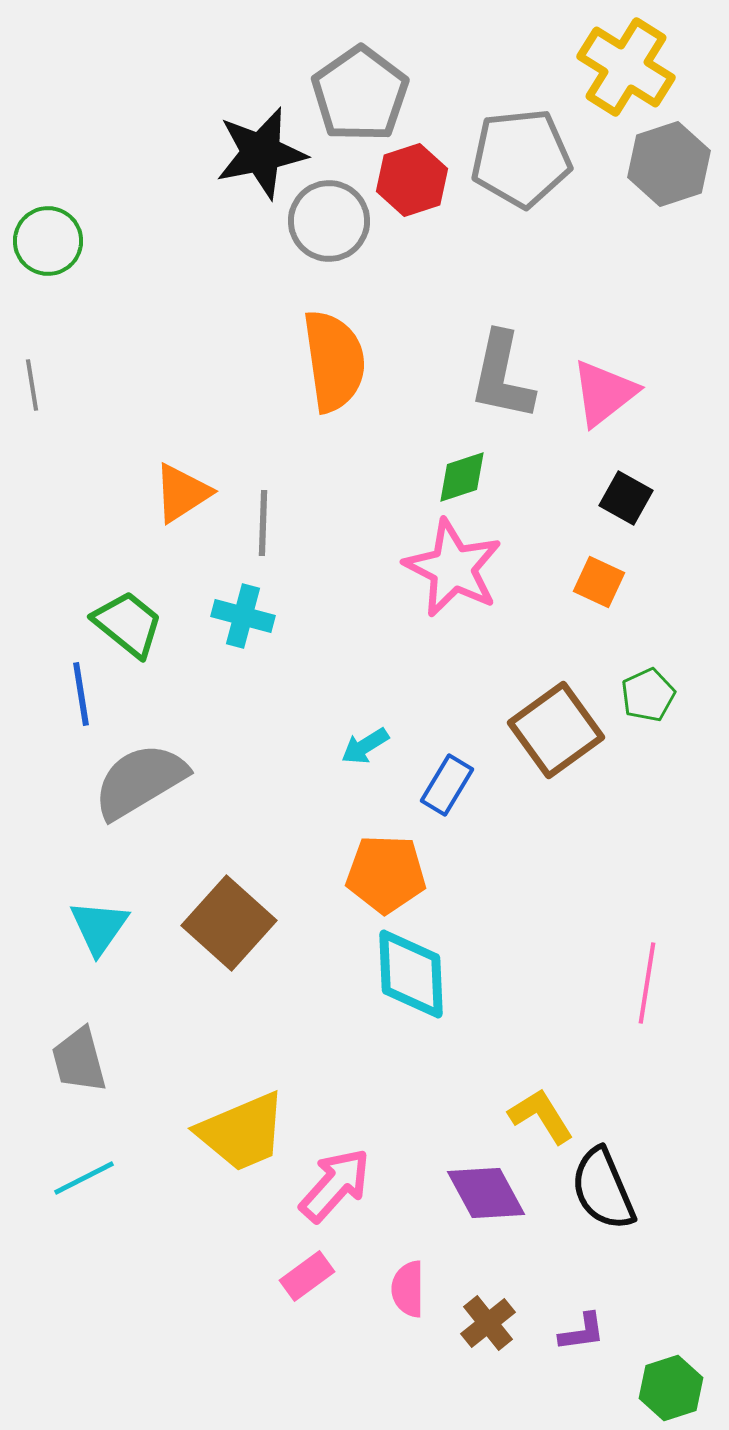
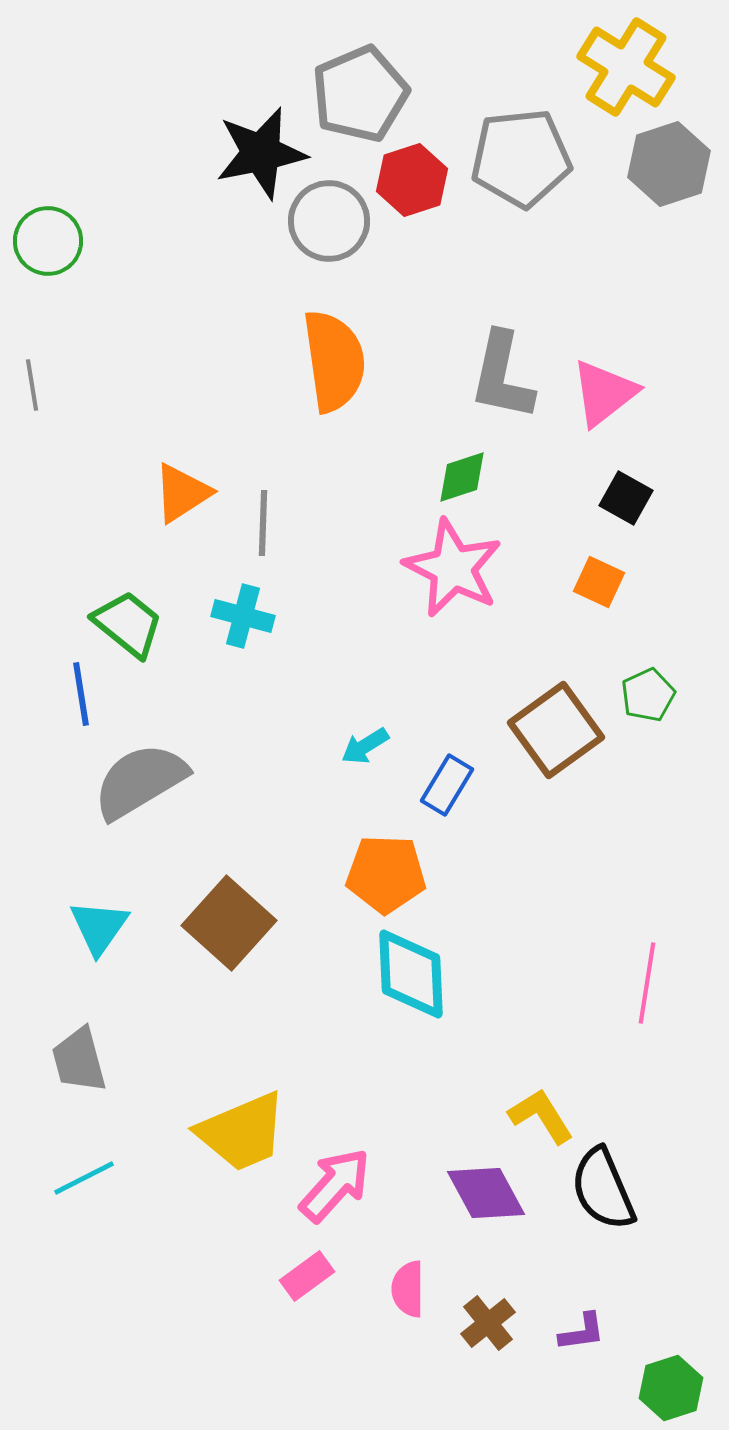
gray pentagon at (360, 94): rotated 12 degrees clockwise
